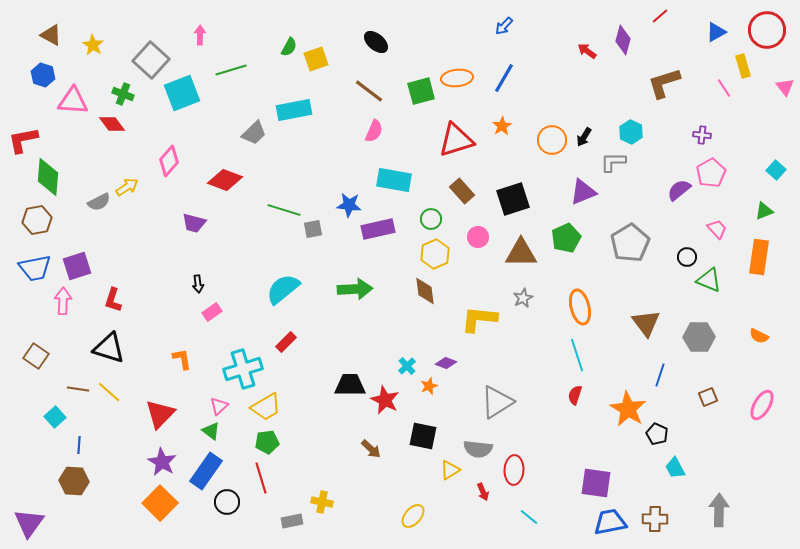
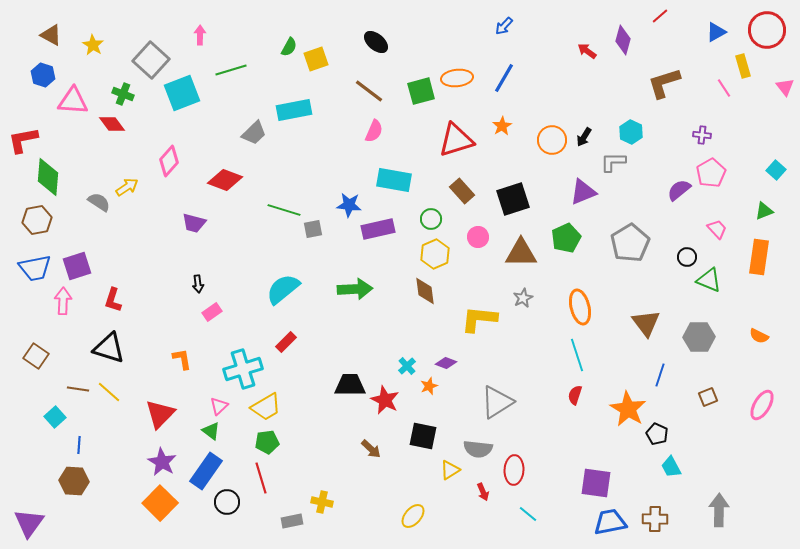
gray semicircle at (99, 202): rotated 120 degrees counterclockwise
cyan trapezoid at (675, 468): moved 4 px left, 1 px up
cyan line at (529, 517): moved 1 px left, 3 px up
